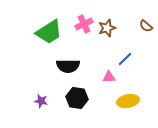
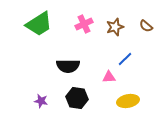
brown star: moved 8 px right, 1 px up
green trapezoid: moved 10 px left, 8 px up
